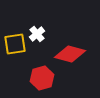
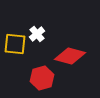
yellow square: rotated 15 degrees clockwise
red diamond: moved 2 px down
